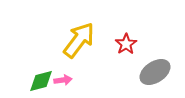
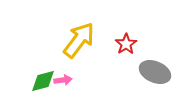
gray ellipse: rotated 56 degrees clockwise
green diamond: moved 2 px right
